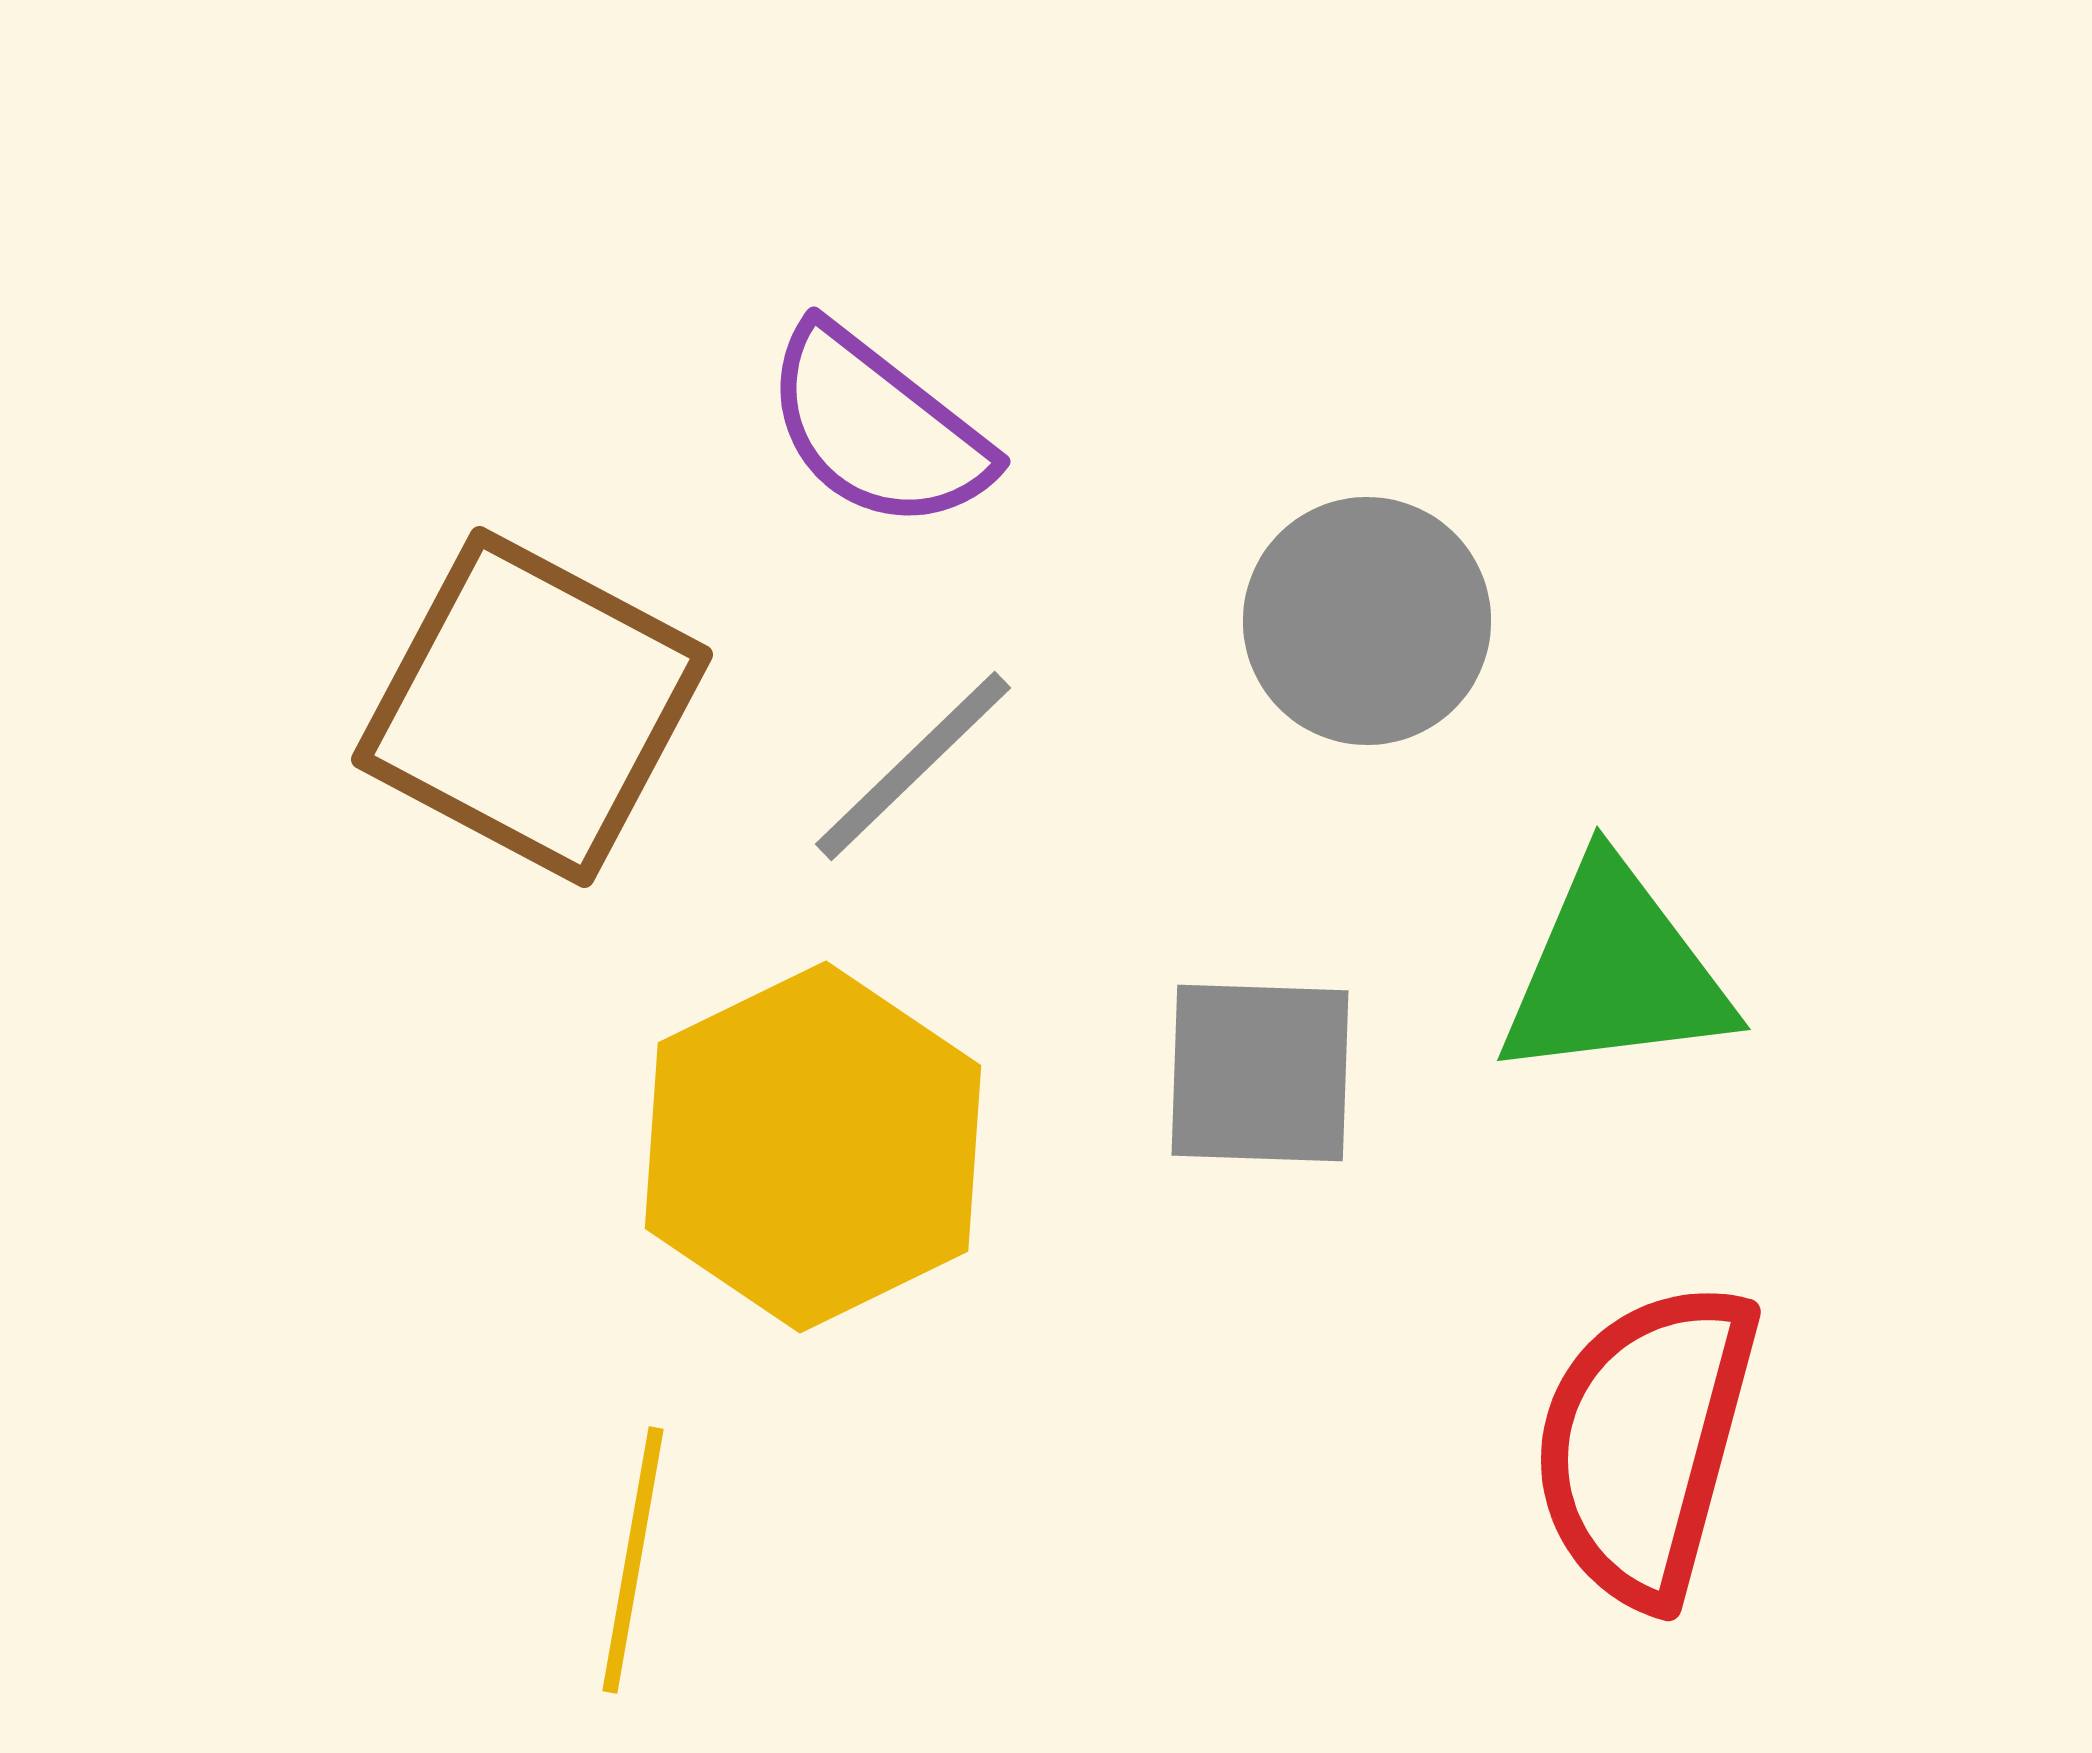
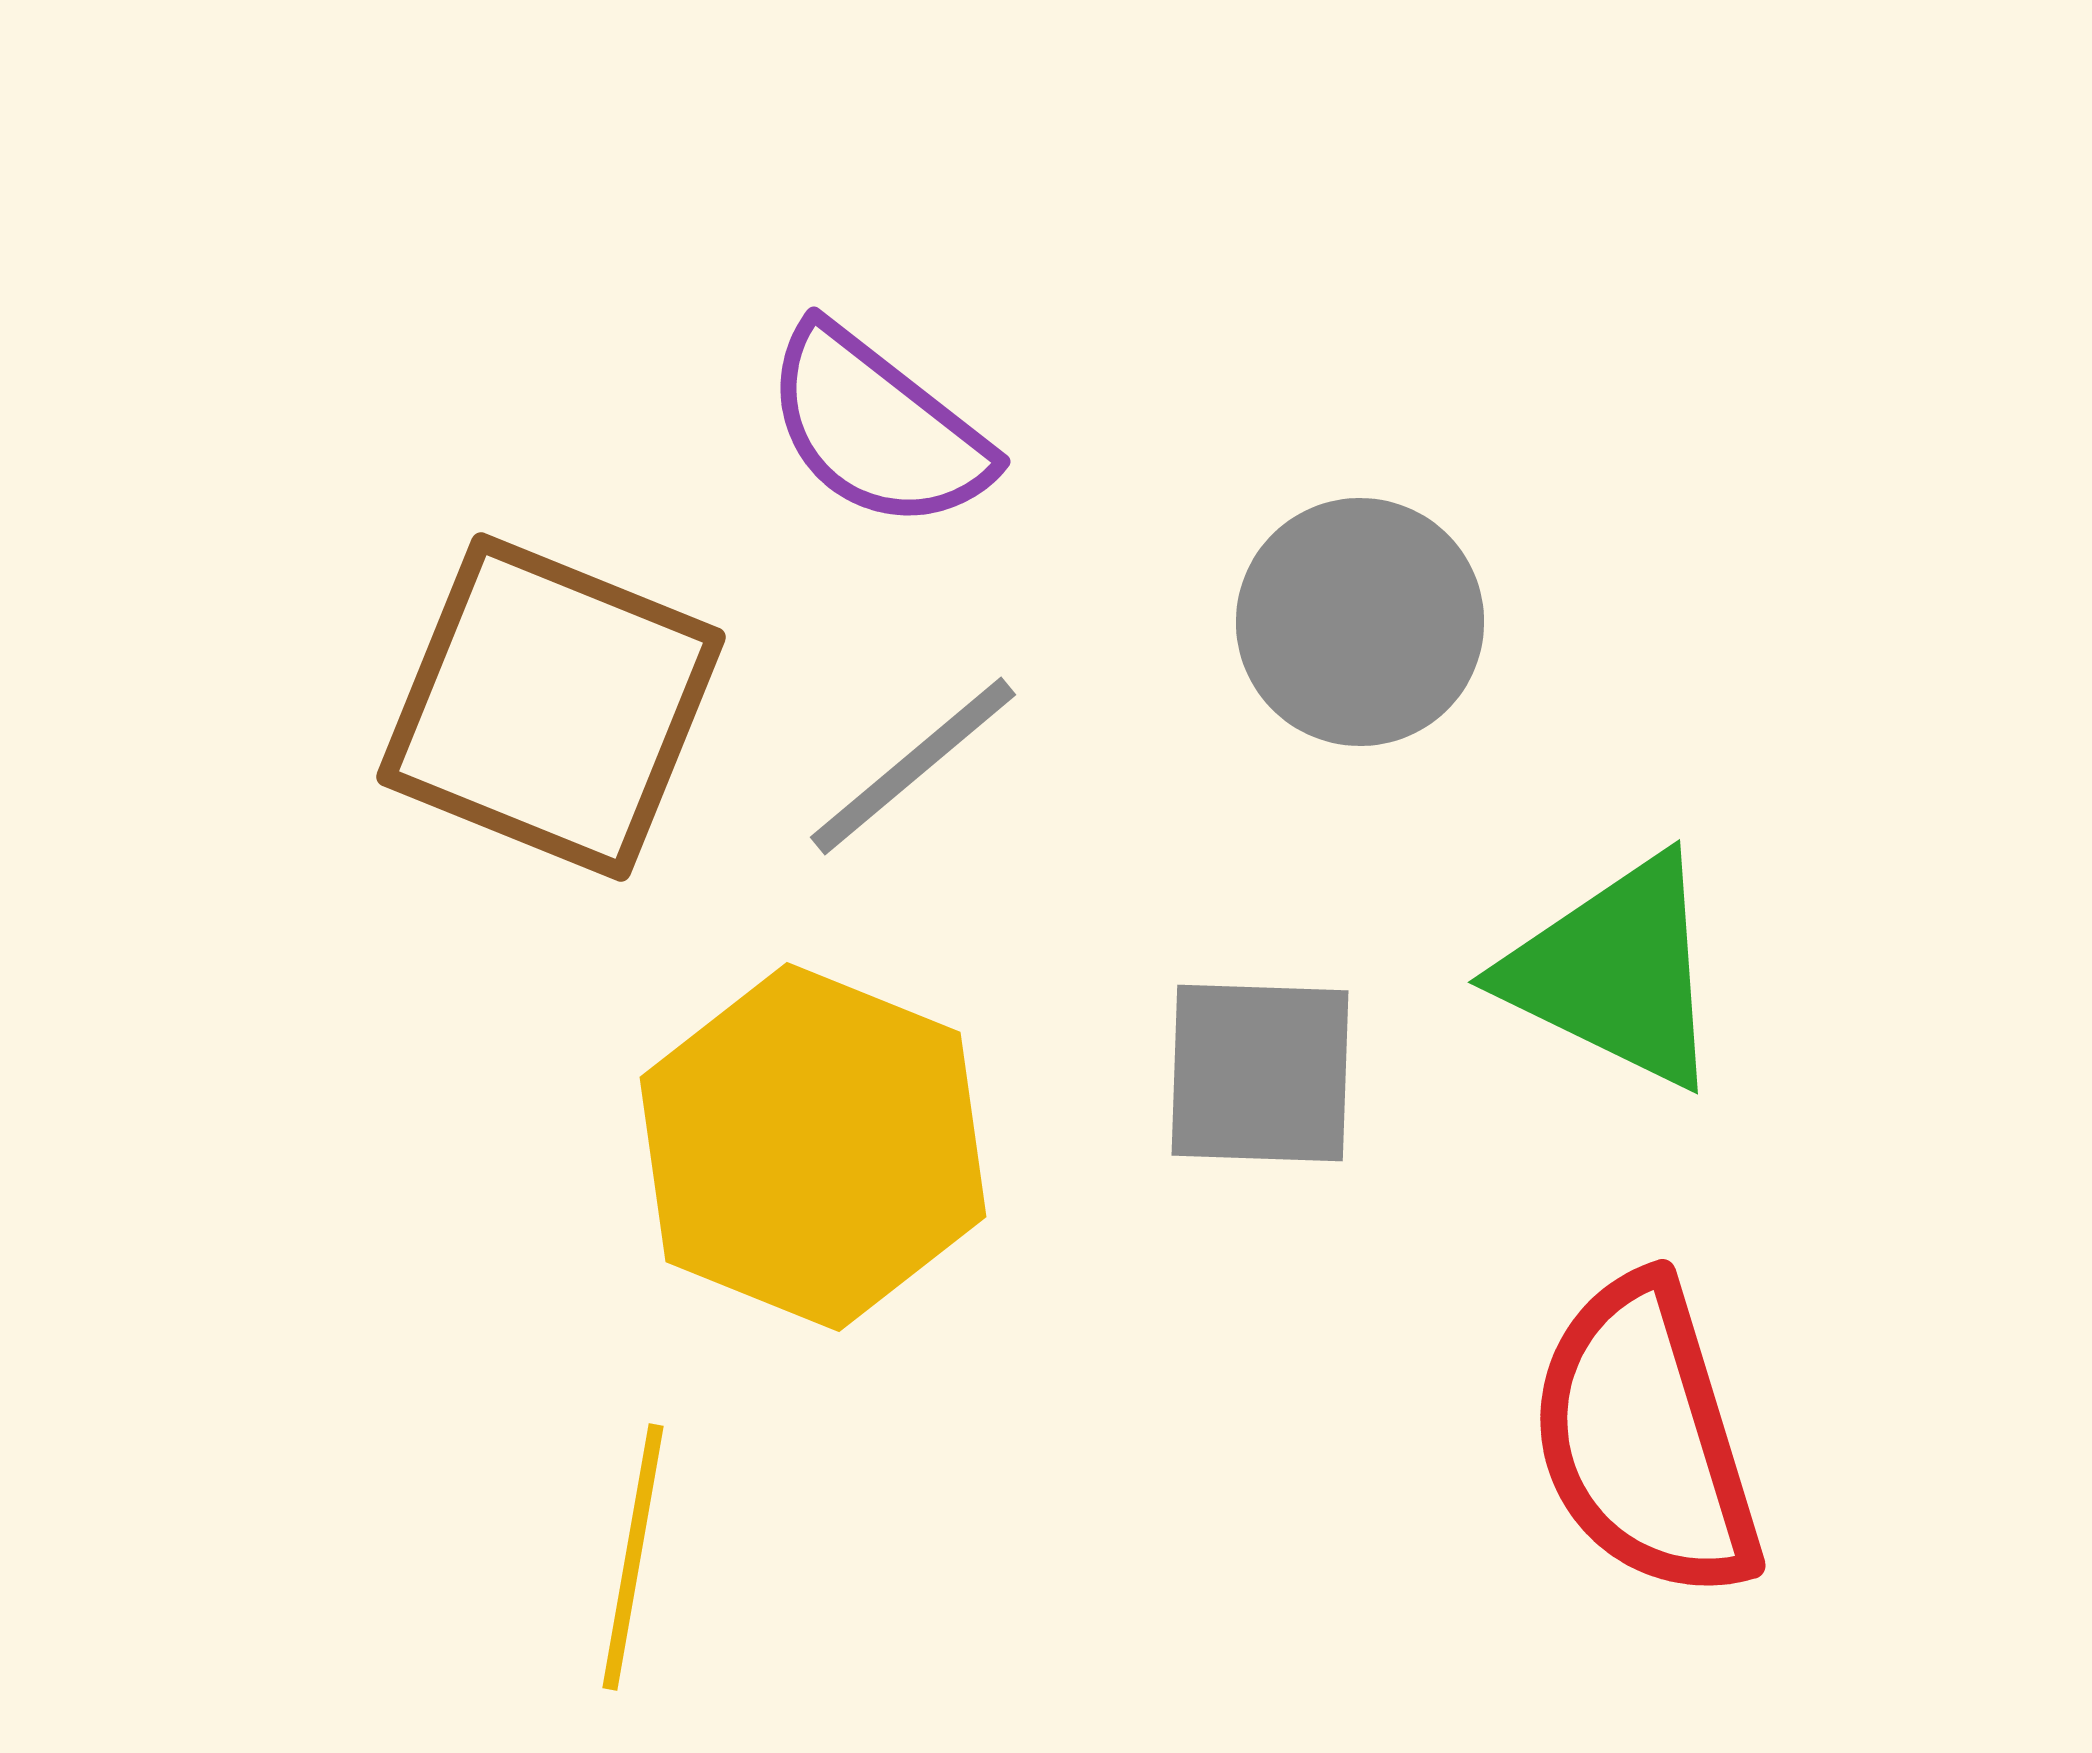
gray circle: moved 7 px left, 1 px down
brown square: moved 19 px right; rotated 6 degrees counterclockwise
gray line: rotated 4 degrees clockwise
green triangle: rotated 33 degrees clockwise
yellow hexagon: rotated 12 degrees counterclockwise
red semicircle: moved 5 px up; rotated 32 degrees counterclockwise
yellow line: moved 3 px up
